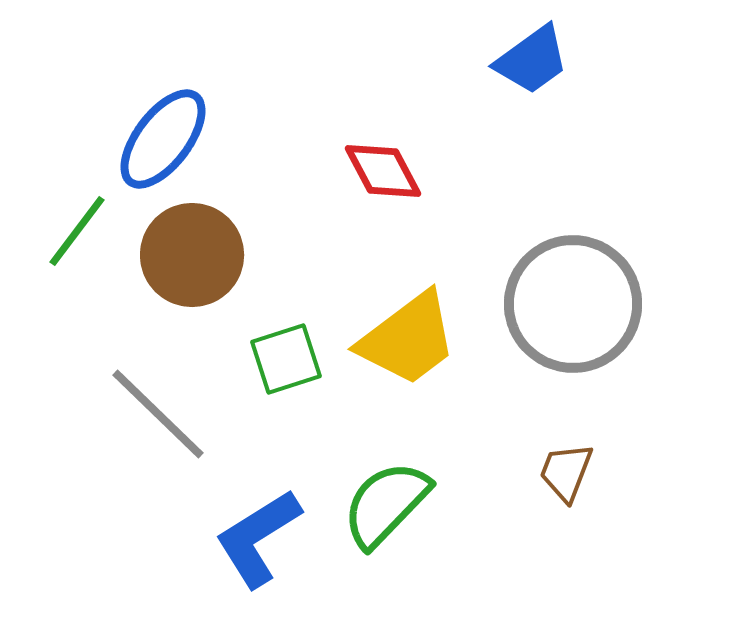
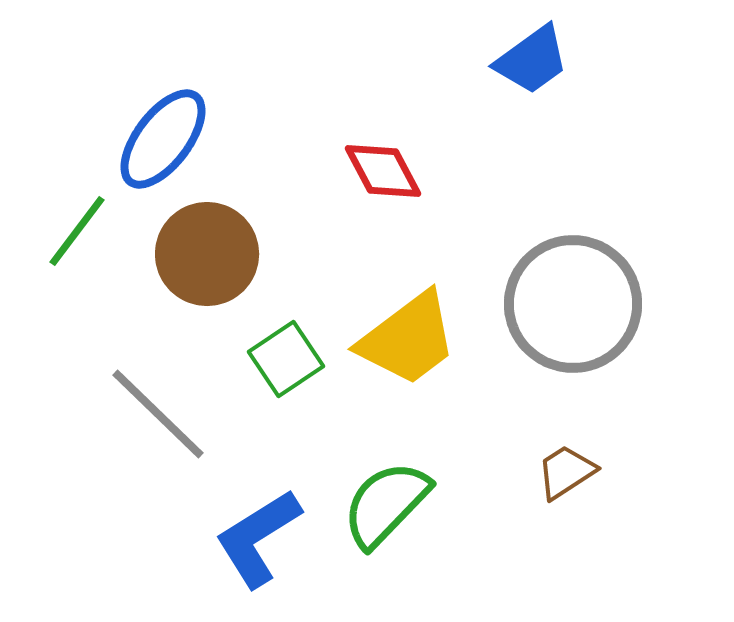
brown circle: moved 15 px right, 1 px up
green square: rotated 16 degrees counterclockwise
brown trapezoid: rotated 36 degrees clockwise
